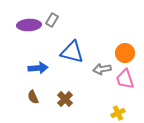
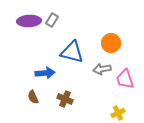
purple ellipse: moved 4 px up
orange circle: moved 14 px left, 10 px up
blue arrow: moved 7 px right, 5 px down
brown cross: rotated 21 degrees counterclockwise
